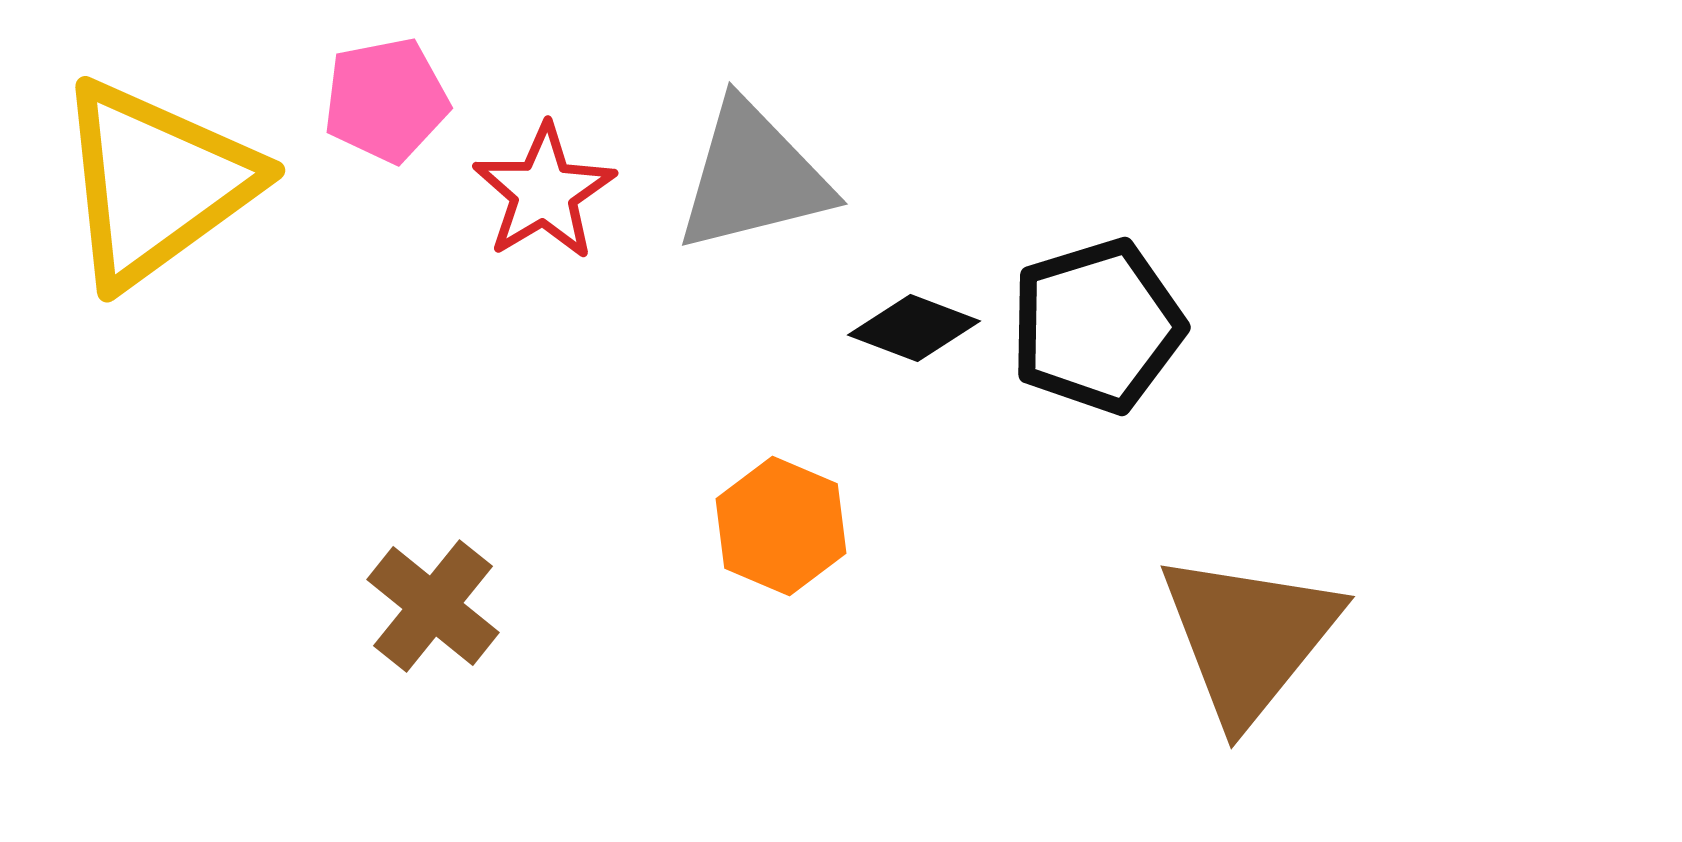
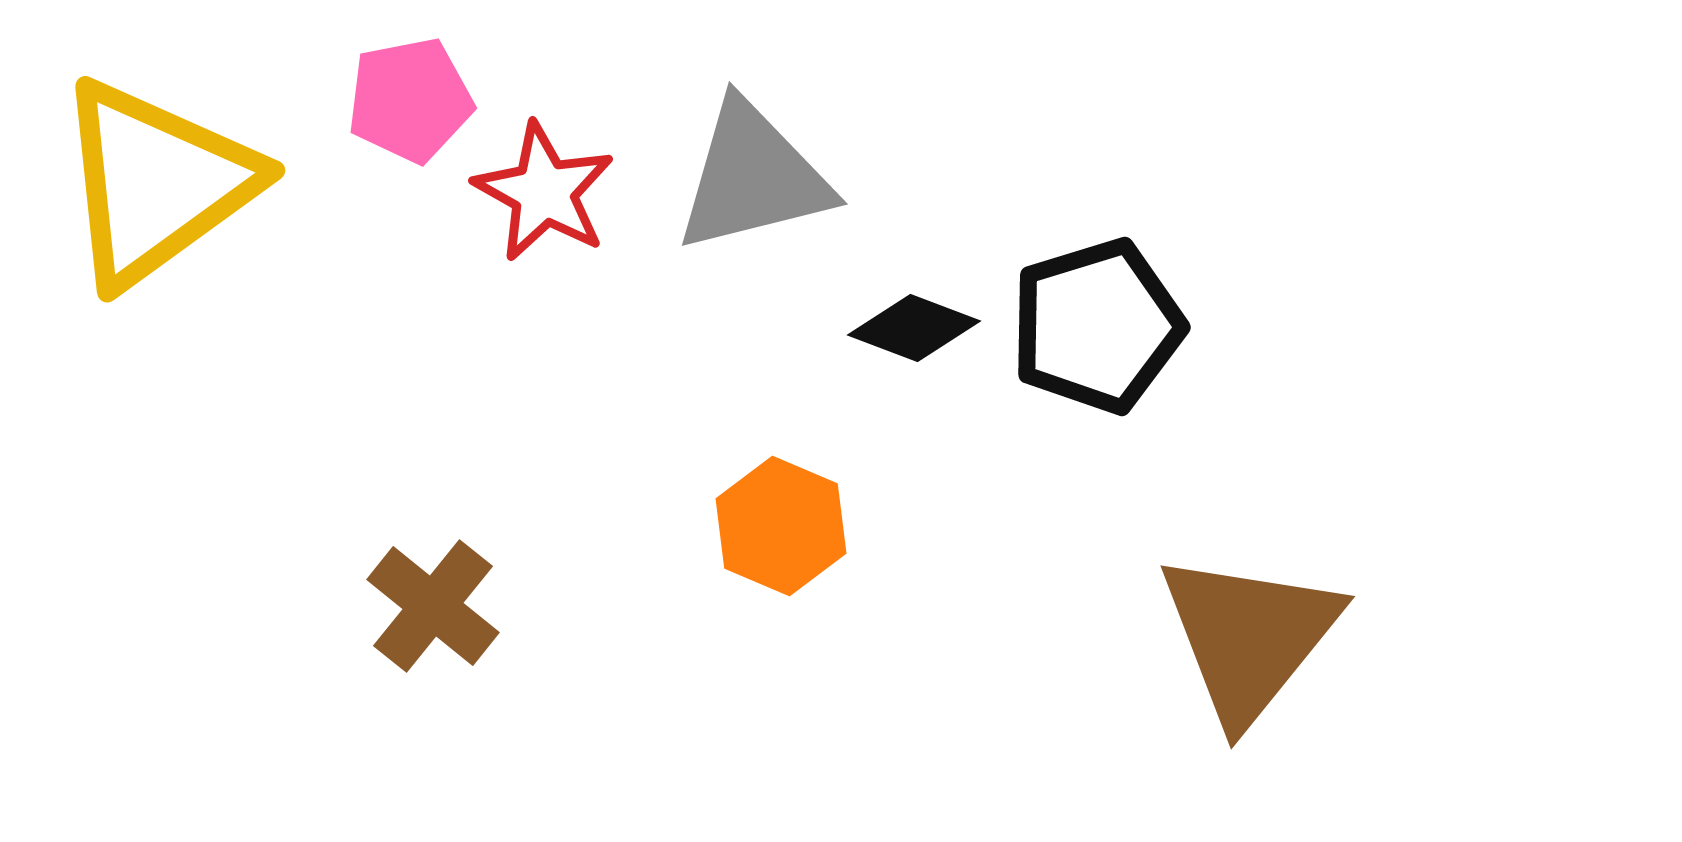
pink pentagon: moved 24 px right
red star: rotated 12 degrees counterclockwise
